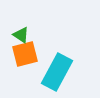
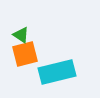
cyan rectangle: rotated 48 degrees clockwise
